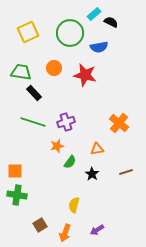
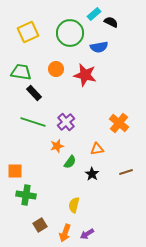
orange circle: moved 2 px right, 1 px down
purple cross: rotated 24 degrees counterclockwise
green cross: moved 9 px right
purple arrow: moved 10 px left, 4 px down
